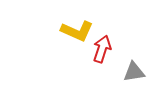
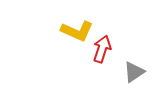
gray triangle: rotated 25 degrees counterclockwise
